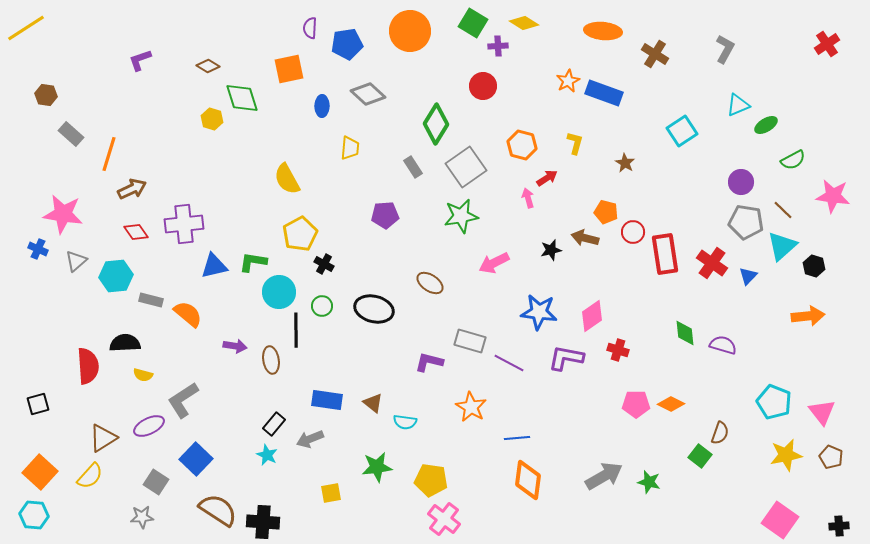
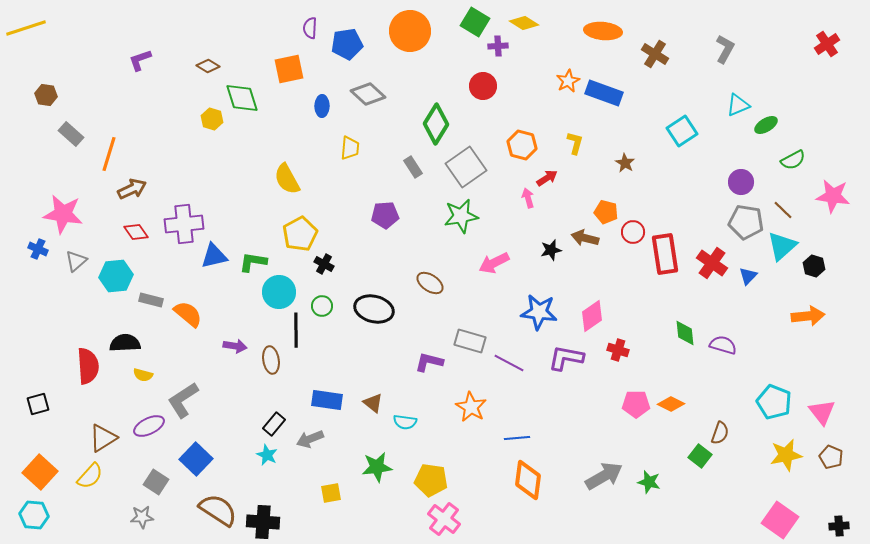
green square at (473, 23): moved 2 px right, 1 px up
yellow line at (26, 28): rotated 15 degrees clockwise
blue triangle at (214, 266): moved 10 px up
